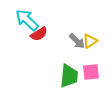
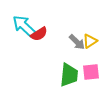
cyan arrow: moved 3 px left, 6 px down
gray arrow: moved 1 px down
green trapezoid: moved 1 px up
